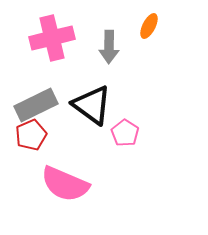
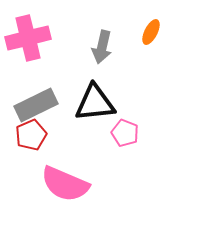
orange ellipse: moved 2 px right, 6 px down
pink cross: moved 24 px left
gray arrow: moved 7 px left; rotated 12 degrees clockwise
black triangle: moved 3 px right, 2 px up; rotated 42 degrees counterclockwise
pink pentagon: rotated 12 degrees counterclockwise
